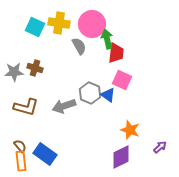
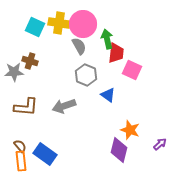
pink circle: moved 9 px left
brown cross: moved 5 px left, 7 px up
pink square: moved 10 px right, 10 px up
gray hexagon: moved 4 px left, 18 px up
brown L-shape: rotated 10 degrees counterclockwise
purple arrow: moved 3 px up
purple diamond: moved 2 px left, 7 px up; rotated 50 degrees counterclockwise
